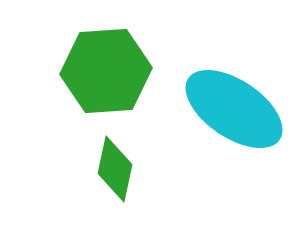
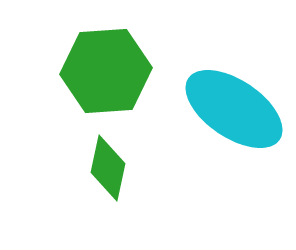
green diamond: moved 7 px left, 1 px up
